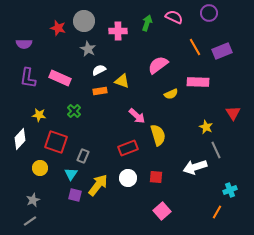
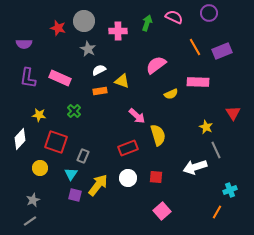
pink semicircle at (158, 65): moved 2 px left
